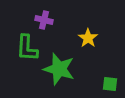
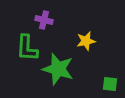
yellow star: moved 2 px left, 3 px down; rotated 24 degrees clockwise
green star: moved 1 px left
